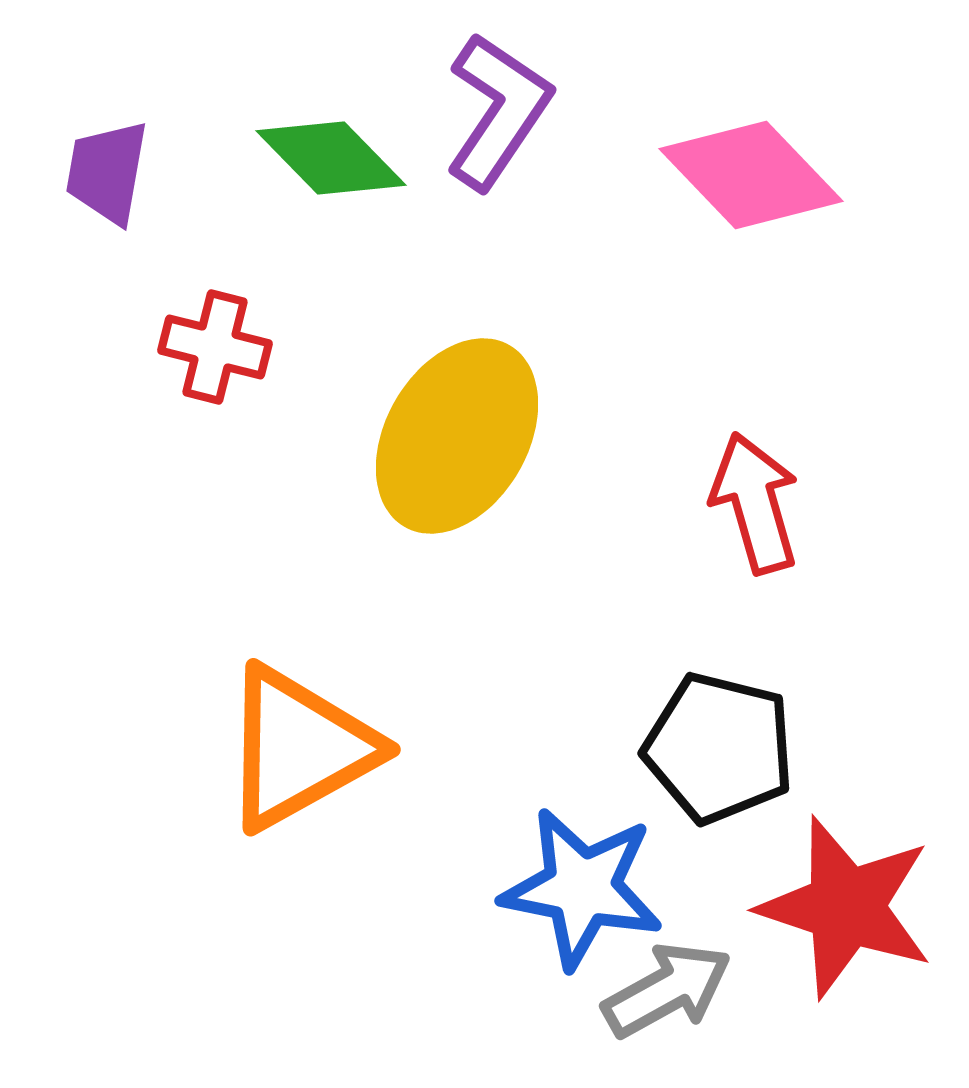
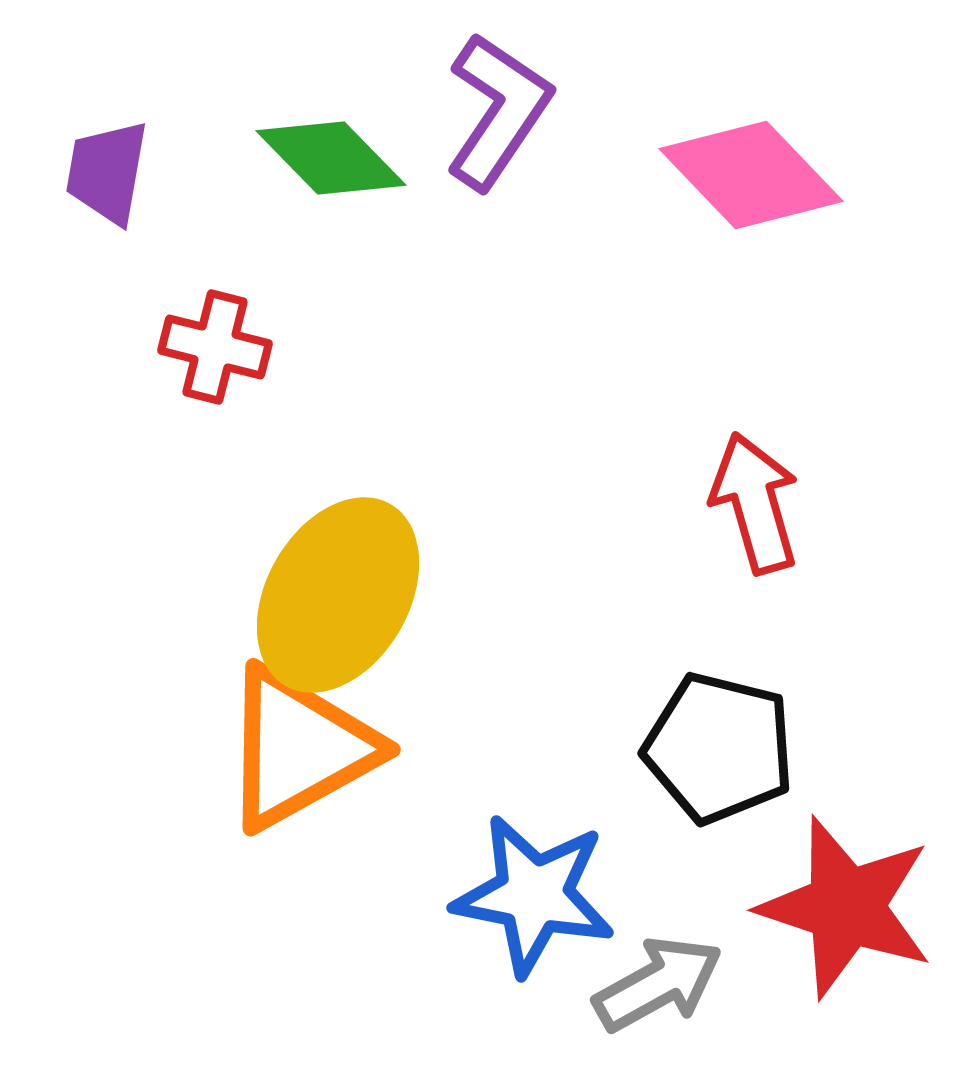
yellow ellipse: moved 119 px left, 159 px down
blue star: moved 48 px left, 7 px down
gray arrow: moved 9 px left, 6 px up
